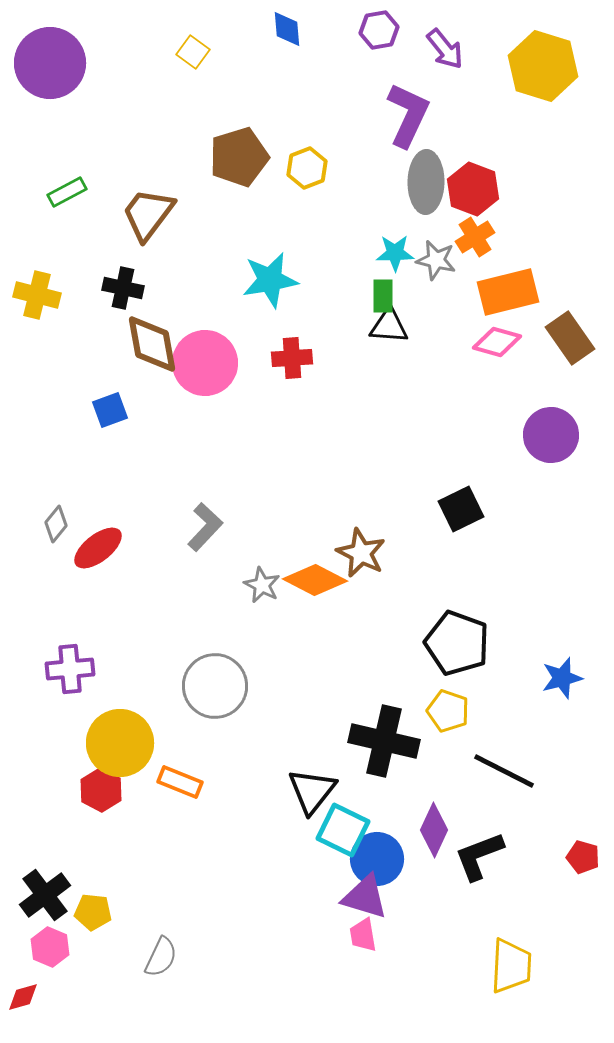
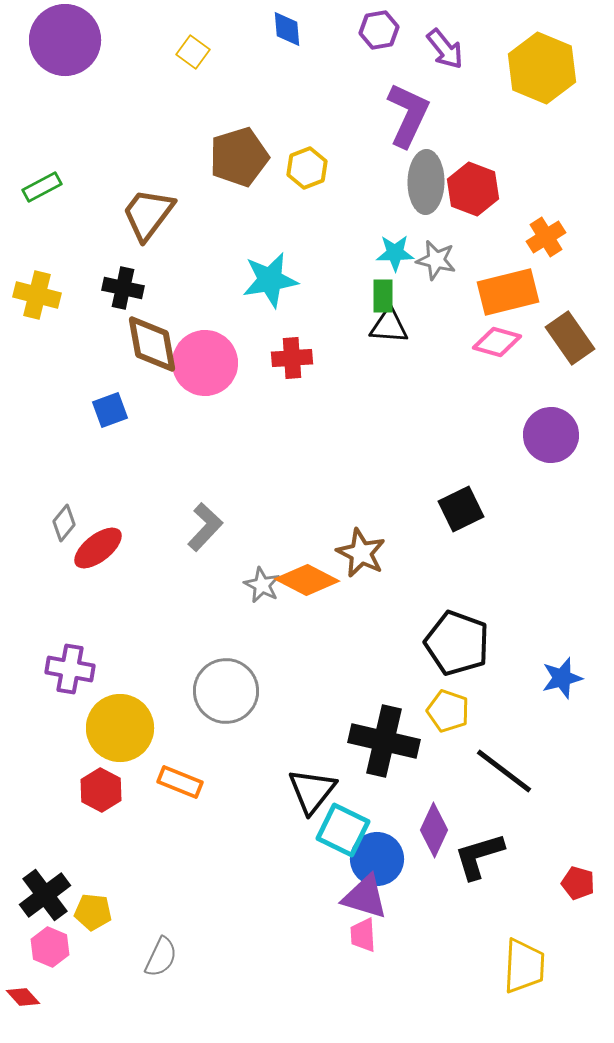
purple circle at (50, 63): moved 15 px right, 23 px up
yellow hexagon at (543, 66): moved 1 px left, 2 px down; rotated 6 degrees clockwise
green rectangle at (67, 192): moved 25 px left, 5 px up
orange cross at (475, 237): moved 71 px right
gray diamond at (56, 524): moved 8 px right, 1 px up
orange diamond at (315, 580): moved 8 px left
purple cross at (70, 669): rotated 15 degrees clockwise
gray circle at (215, 686): moved 11 px right, 5 px down
yellow circle at (120, 743): moved 15 px up
black line at (504, 771): rotated 10 degrees clockwise
black L-shape at (479, 856): rotated 4 degrees clockwise
red pentagon at (583, 857): moved 5 px left, 26 px down
pink trapezoid at (363, 935): rotated 6 degrees clockwise
yellow trapezoid at (511, 966): moved 13 px right
red diamond at (23, 997): rotated 64 degrees clockwise
